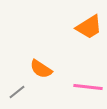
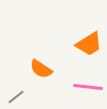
orange trapezoid: moved 17 px down
gray line: moved 1 px left, 5 px down
